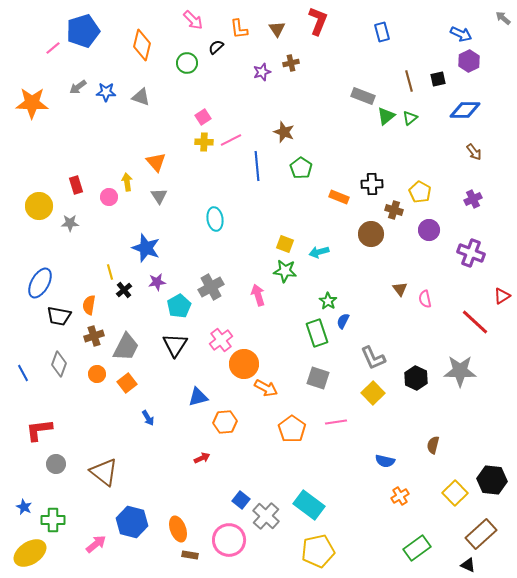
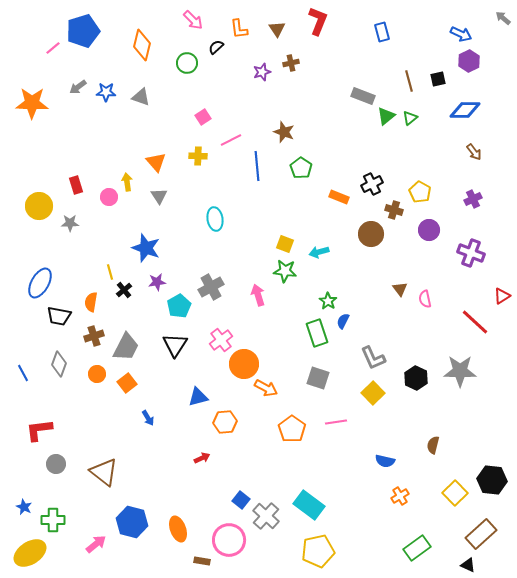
yellow cross at (204, 142): moved 6 px left, 14 px down
black cross at (372, 184): rotated 25 degrees counterclockwise
orange semicircle at (89, 305): moved 2 px right, 3 px up
brown rectangle at (190, 555): moved 12 px right, 6 px down
